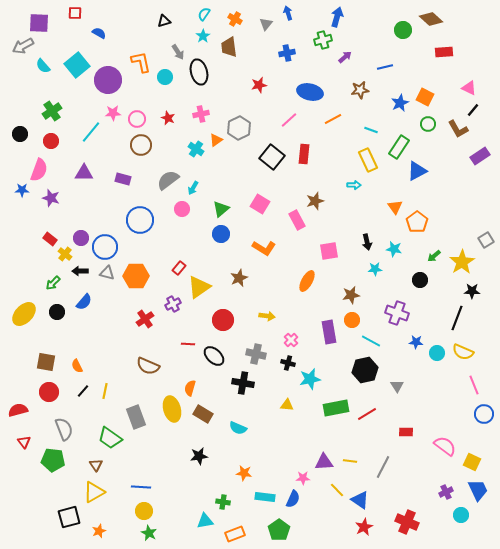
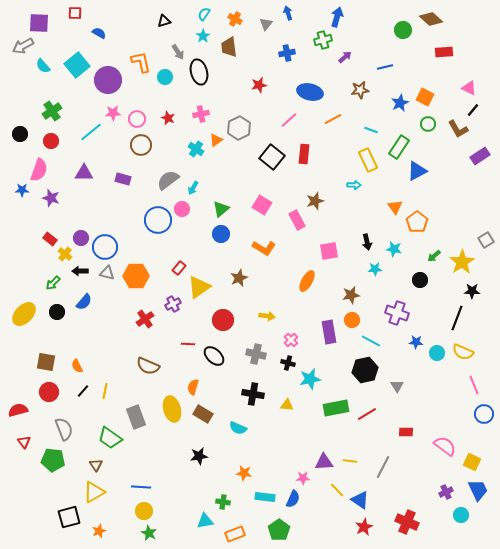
cyan line at (91, 132): rotated 10 degrees clockwise
pink square at (260, 204): moved 2 px right, 1 px down
blue circle at (140, 220): moved 18 px right
black cross at (243, 383): moved 10 px right, 11 px down
orange semicircle at (190, 388): moved 3 px right, 1 px up
